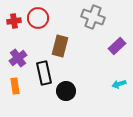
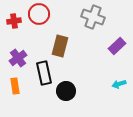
red circle: moved 1 px right, 4 px up
